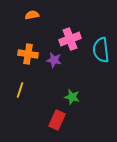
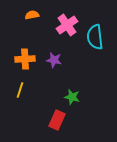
pink cross: moved 3 px left, 14 px up; rotated 15 degrees counterclockwise
cyan semicircle: moved 6 px left, 13 px up
orange cross: moved 3 px left, 5 px down; rotated 12 degrees counterclockwise
